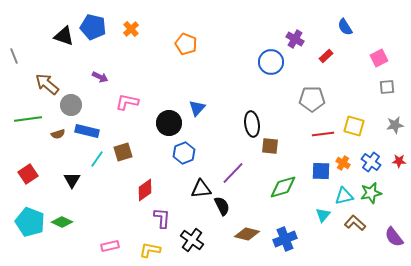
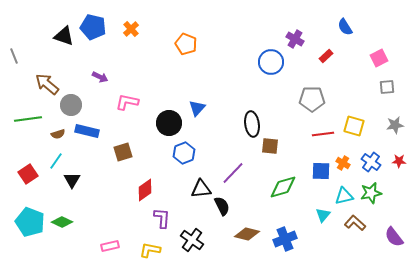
cyan line at (97, 159): moved 41 px left, 2 px down
